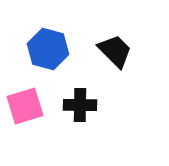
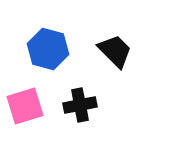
black cross: rotated 12 degrees counterclockwise
